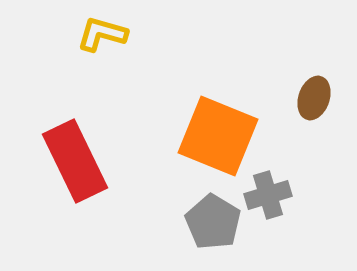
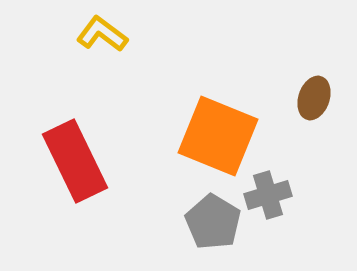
yellow L-shape: rotated 21 degrees clockwise
